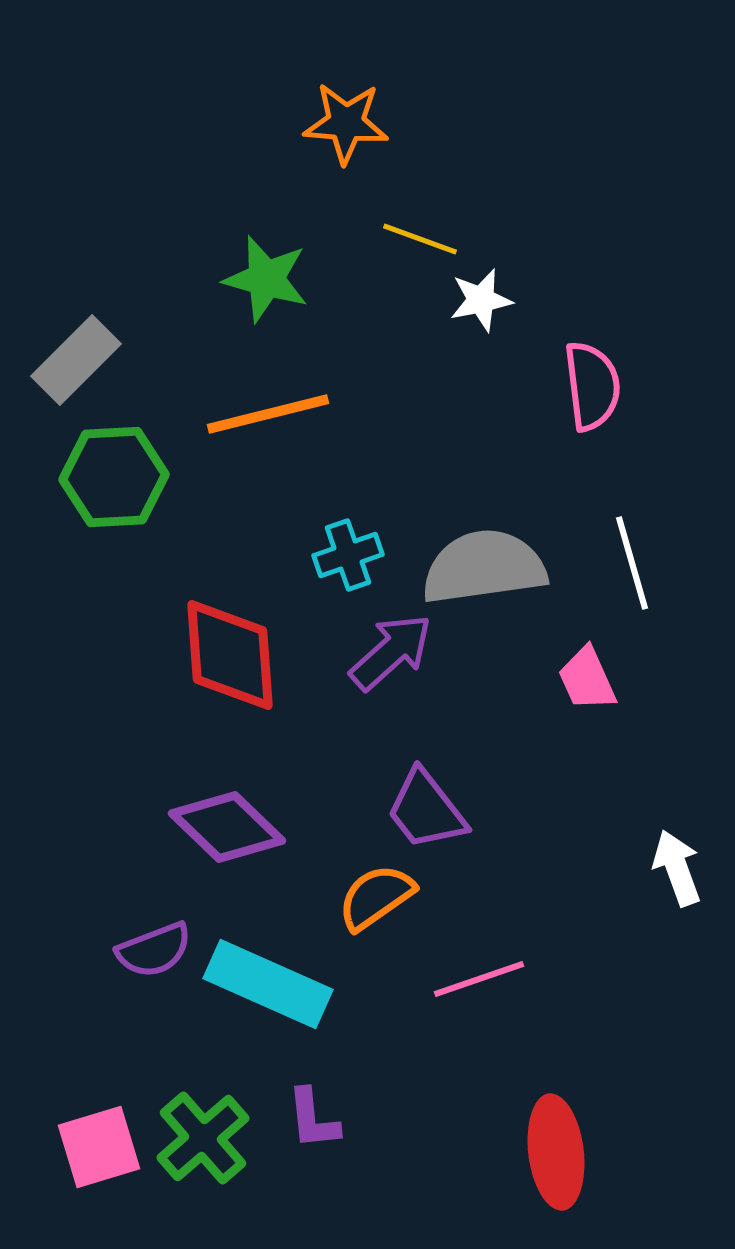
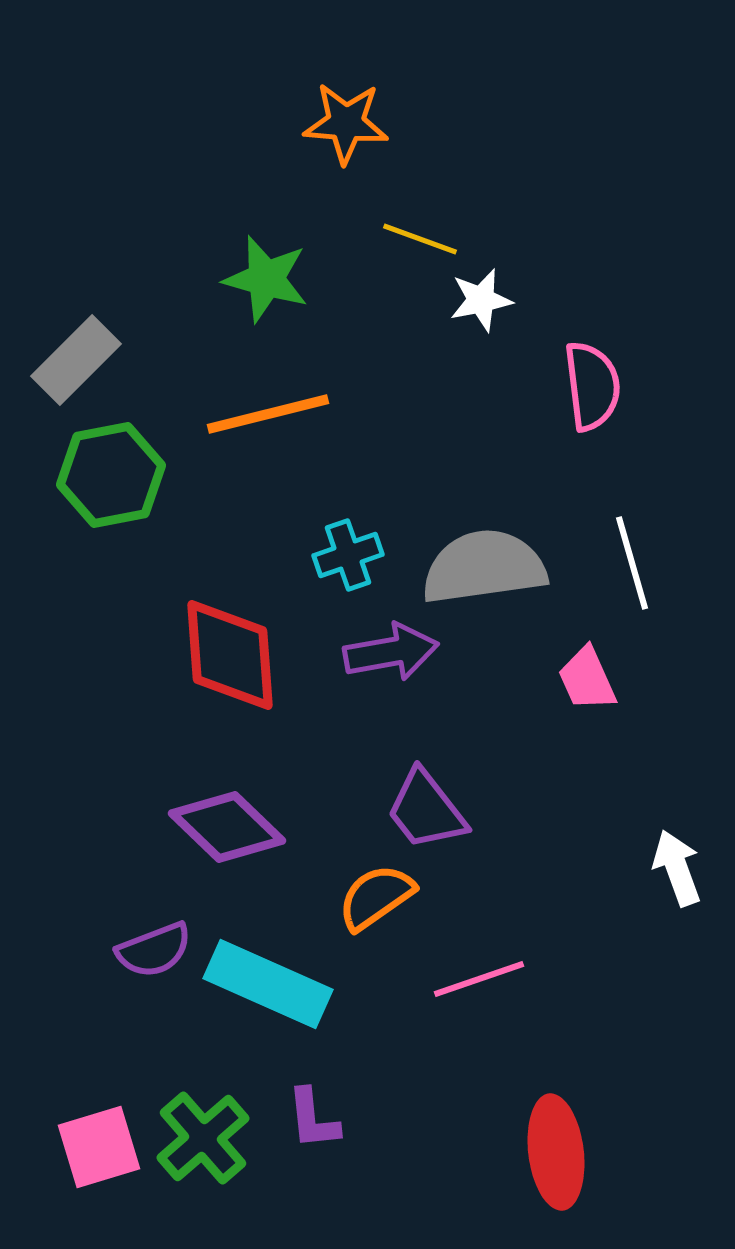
green hexagon: moved 3 px left, 2 px up; rotated 8 degrees counterclockwise
purple arrow: rotated 32 degrees clockwise
